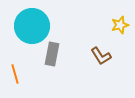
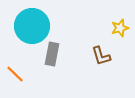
yellow star: moved 3 px down
brown L-shape: rotated 15 degrees clockwise
orange line: rotated 30 degrees counterclockwise
